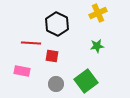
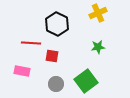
green star: moved 1 px right, 1 px down
